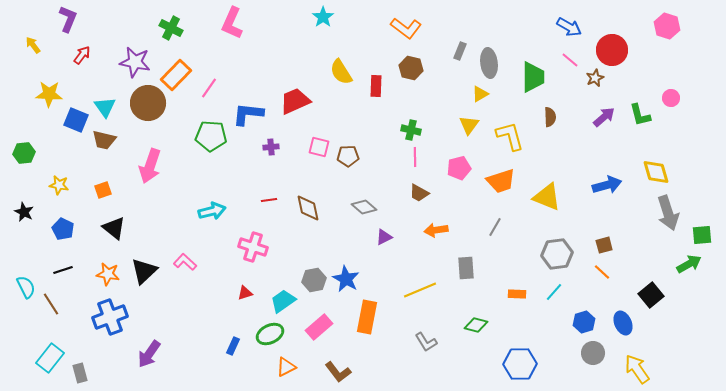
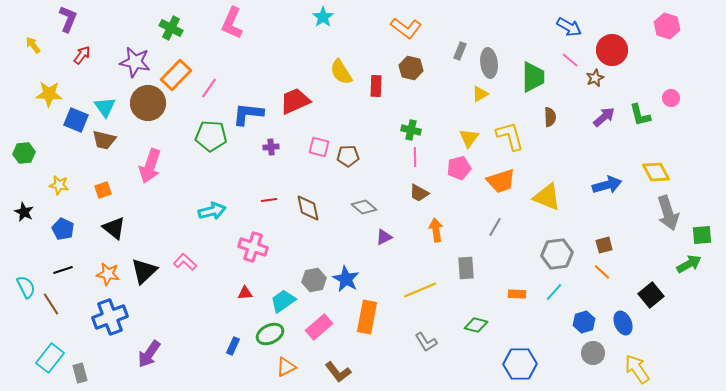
yellow triangle at (469, 125): moved 13 px down
yellow diamond at (656, 172): rotated 12 degrees counterclockwise
orange arrow at (436, 230): rotated 90 degrees clockwise
red triangle at (245, 293): rotated 14 degrees clockwise
